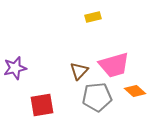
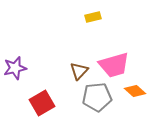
red square: moved 2 px up; rotated 20 degrees counterclockwise
